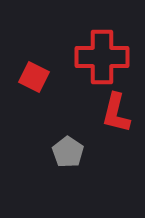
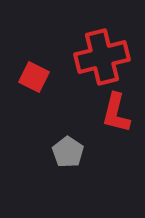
red cross: rotated 14 degrees counterclockwise
